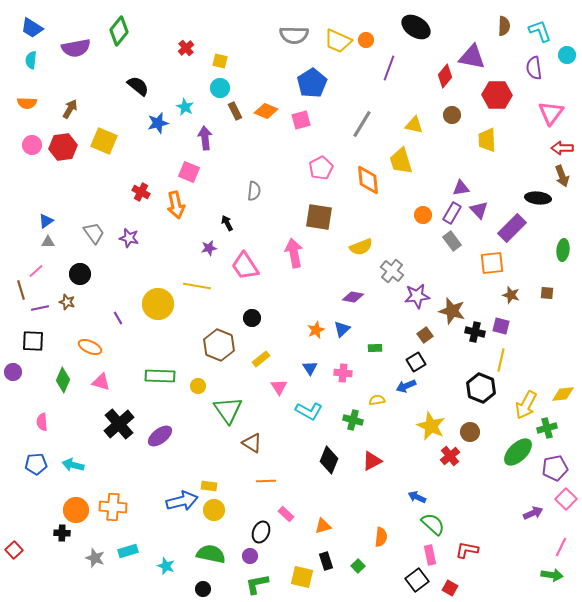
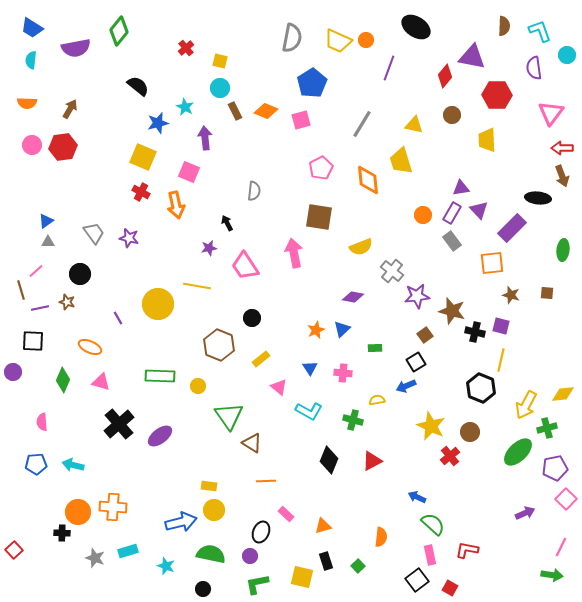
gray semicircle at (294, 35): moved 2 px left, 3 px down; rotated 80 degrees counterclockwise
yellow square at (104, 141): moved 39 px right, 16 px down
pink triangle at (279, 387): rotated 18 degrees counterclockwise
green triangle at (228, 410): moved 1 px right, 6 px down
blue arrow at (182, 501): moved 1 px left, 21 px down
orange circle at (76, 510): moved 2 px right, 2 px down
purple arrow at (533, 513): moved 8 px left
